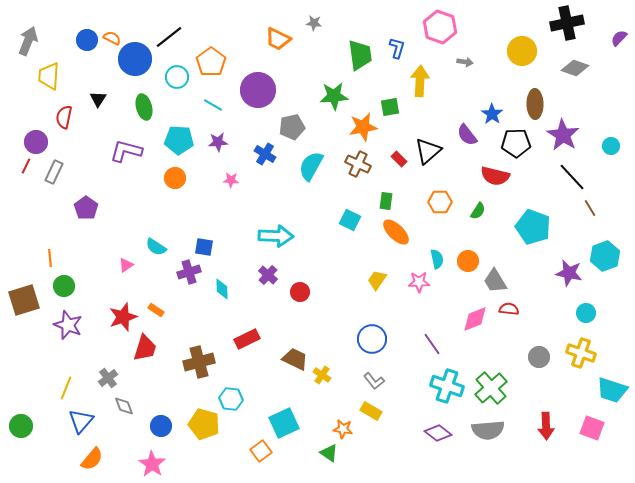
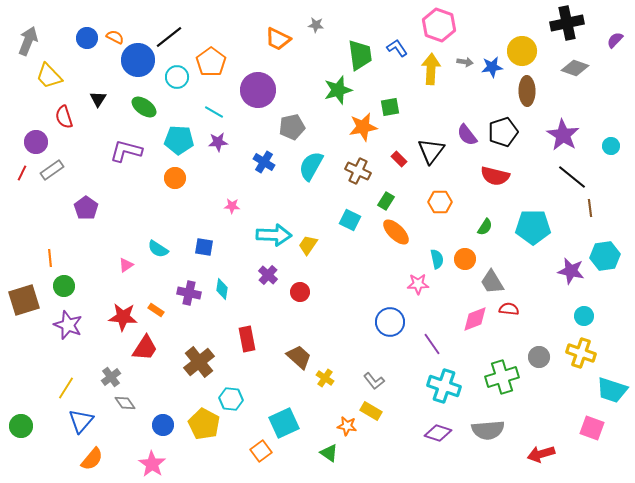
gray star at (314, 23): moved 2 px right, 2 px down
pink hexagon at (440, 27): moved 1 px left, 2 px up
orange semicircle at (112, 38): moved 3 px right, 1 px up
purple semicircle at (619, 38): moved 4 px left, 2 px down
blue circle at (87, 40): moved 2 px up
blue L-shape at (397, 48): rotated 50 degrees counterclockwise
blue circle at (135, 59): moved 3 px right, 1 px down
yellow trapezoid at (49, 76): rotated 48 degrees counterclockwise
yellow arrow at (420, 81): moved 11 px right, 12 px up
green star at (334, 96): moved 4 px right, 6 px up; rotated 12 degrees counterclockwise
brown ellipse at (535, 104): moved 8 px left, 13 px up
cyan line at (213, 105): moved 1 px right, 7 px down
green ellipse at (144, 107): rotated 40 degrees counterclockwise
blue star at (492, 114): moved 47 px up; rotated 30 degrees clockwise
red semicircle at (64, 117): rotated 30 degrees counterclockwise
black pentagon at (516, 143): moved 13 px left, 11 px up; rotated 16 degrees counterclockwise
black triangle at (428, 151): moved 3 px right; rotated 12 degrees counterclockwise
blue cross at (265, 154): moved 1 px left, 8 px down
brown cross at (358, 164): moved 7 px down
red line at (26, 166): moved 4 px left, 7 px down
gray rectangle at (54, 172): moved 2 px left, 2 px up; rotated 30 degrees clockwise
black line at (572, 177): rotated 8 degrees counterclockwise
pink star at (231, 180): moved 1 px right, 26 px down
green rectangle at (386, 201): rotated 24 degrees clockwise
brown line at (590, 208): rotated 24 degrees clockwise
green semicircle at (478, 211): moved 7 px right, 16 px down
cyan pentagon at (533, 227): rotated 20 degrees counterclockwise
cyan arrow at (276, 236): moved 2 px left, 1 px up
cyan semicircle at (156, 247): moved 2 px right, 2 px down
cyan hexagon at (605, 256): rotated 12 degrees clockwise
orange circle at (468, 261): moved 3 px left, 2 px up
purple cross at (189, 272): moved 21 px down; rotated 30 degrees clockwise
purple star at (569, 273): moved 2 px right, 2 px up
yellow trapezoid at (377, 280): moved 69 px left, 35 px up
gray trapezoid at (495, 281): moved 3 px left, 1 px down
pink star at (419, 282): moved 1 px left, 2 px down
cyan diamond at (222, 289): rotated 10 degrees clockwise
cyan circle at (586, 313): moved 2 px left, 3 px down
red star at (123, 317): rotated 24 degrees clockwise
red rectangle at (247, 339): rotated 75 degrees counterclockwise
blue circle at (372, 339): moved 18 px right, 17 px up
red trapezoid at (145, 348): rotated 16 degrees clockwise
brown trapezoid at (295, 359): moved 4 px right, 2 px up; rotated 16 degrees clockwise
brown cross at (199, 362): rotated 24 degrees counterclockwise
yellow cross at (322, 375): moved 3 px right, 3 px down
gray cross at (108, 378): moved 3 px right, 1 px up
cyan cross at (447, 386): moved 3 px left
yellow line at (66, 388): rotated 10 degrees clockwise
green cross at (491, 388): moved 11 px right, 11 px up; rotated 24 degrees clockwise
gray diamond at (124, 406): moved 1 px right, 3 px up; rotated 15 degrees counterclockwise
yellow pentagon at (204, 424): rotated 12 degrees clockwise
blue circle at (161, 426): moved 2 px right, 1 px up
red arrow at (546, 426): moved 5 px left, 28 px down; rotated 76 degrees clockwise
orange star at (343, 429): moved 4 px right, 3 px up
purple diamond at (438, 433): rotated 20 degrees counterclockwise
